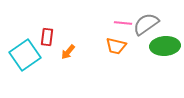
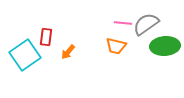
red rectangle: moved 1 px left
